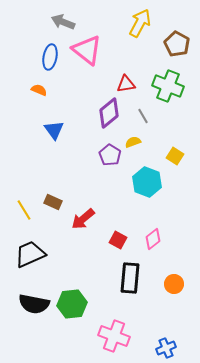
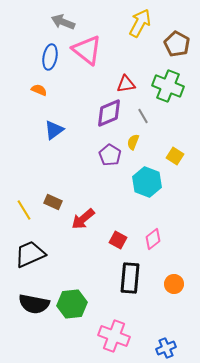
purple diamond: rotated 16 degrees clockwise
blue triangle: rotated 30 degrees clockwise
yellow semicircle: rotated 49 degrees counterclockwise
